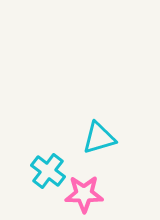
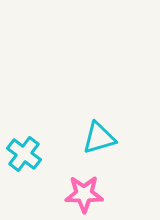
cyan cross: moved 24 px left, 17 px up
